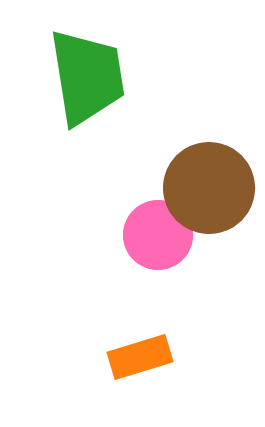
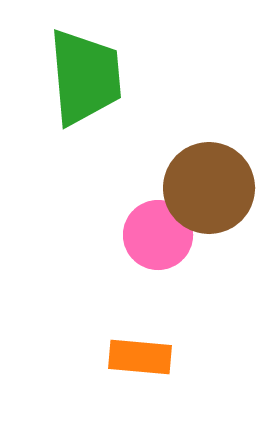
green trapezoid: moved 2 px left; rotated 4 degrees clockwise
orange rectangle: rotated 22 degrees clockwise
